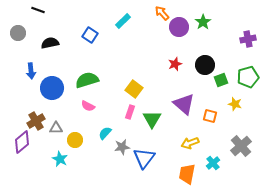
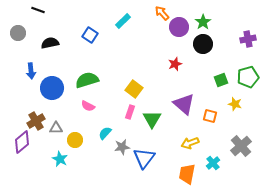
black circle: moved 2 px left, 21 px up
